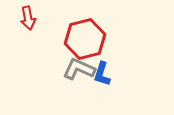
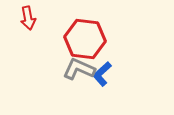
red hexagon: rotated 21 degrees clockwise
blue L-shape: rotated 30 degrees clockwise
